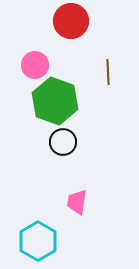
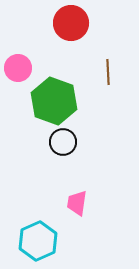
red circle: moved 2 px down
pink circle: moved 17 px left, 3 px down
green hexagon: moved 1 px left
pink trapezoid: moved 1 px down
cyan hexagon: rotated 6 degrees clockwise
